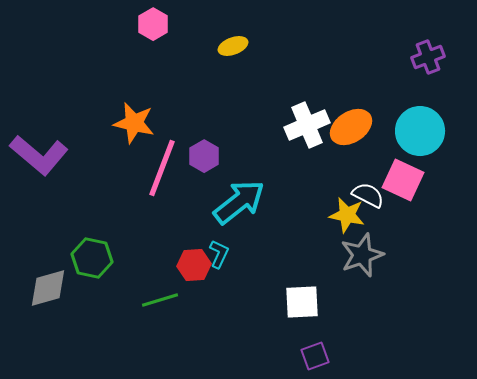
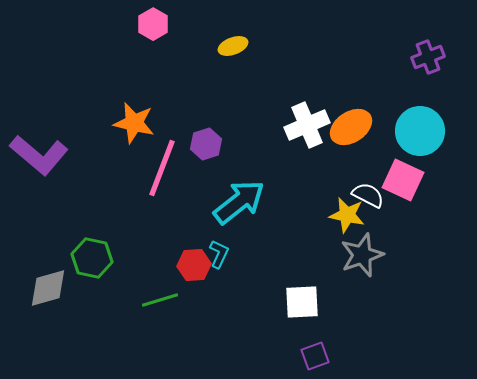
purple hexagon: moved 2 px right, 12 px up; rotated 12 degrees clockwise
